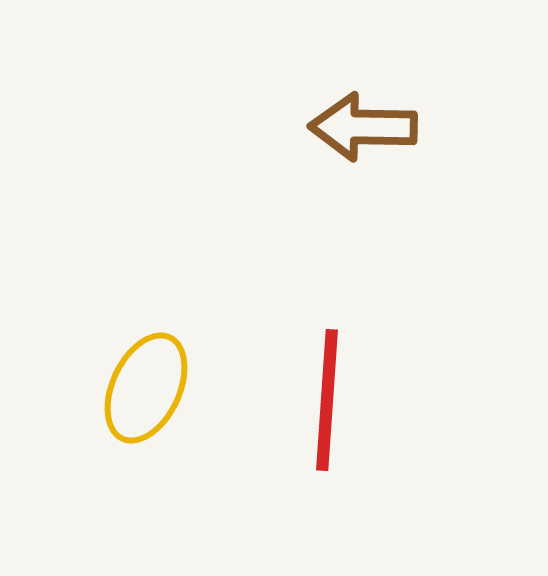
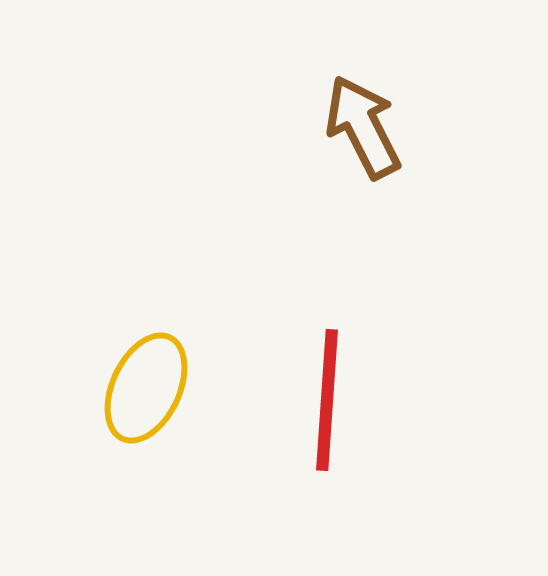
brown arrow: rotated 62 degrees clockwise
